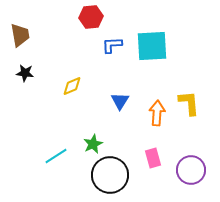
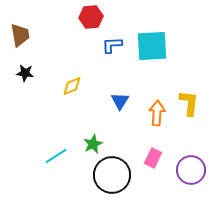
yellow L-shape: rotated 12 degrees clockwise
pink rectangle: rotated 42 degrees clockwise
black circle: moved 2 px right
